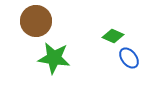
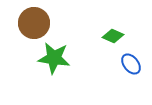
brown circle: moved 2 px left, 2 px down
blue ellipse: moved 2 px right, 6 px down
